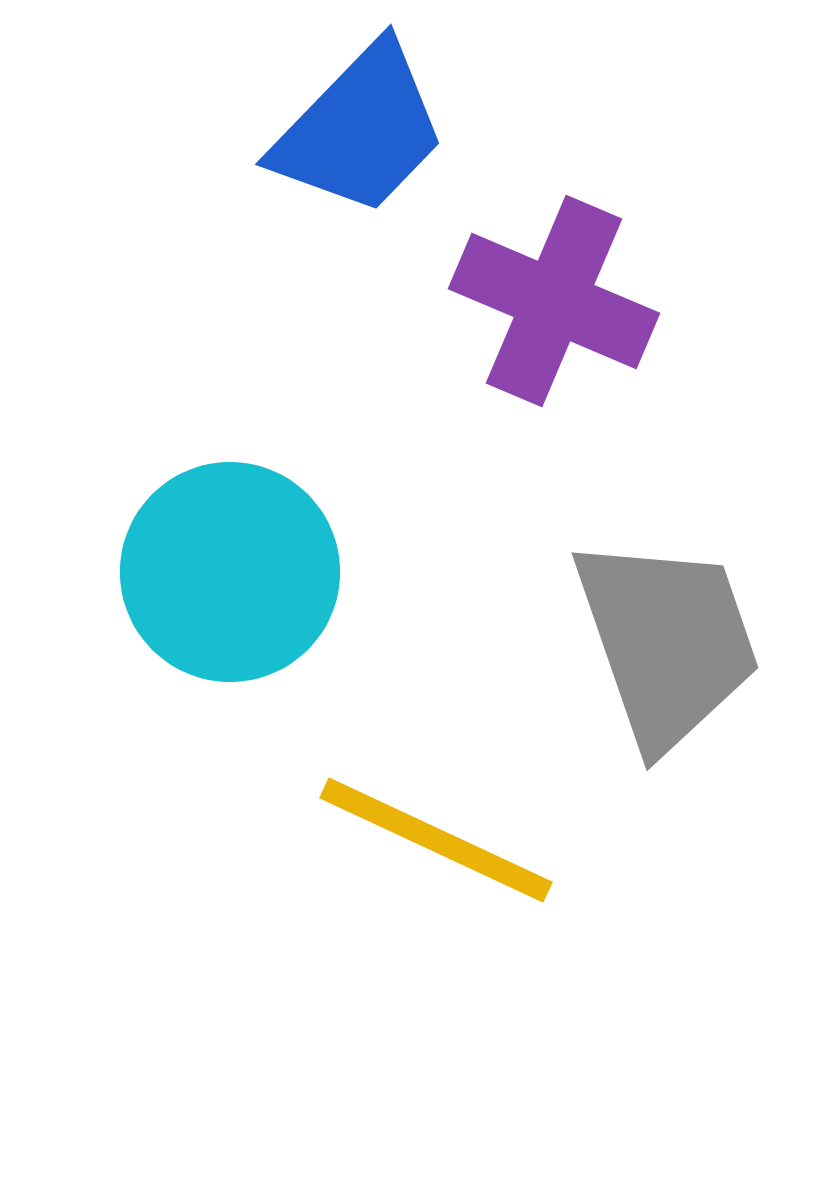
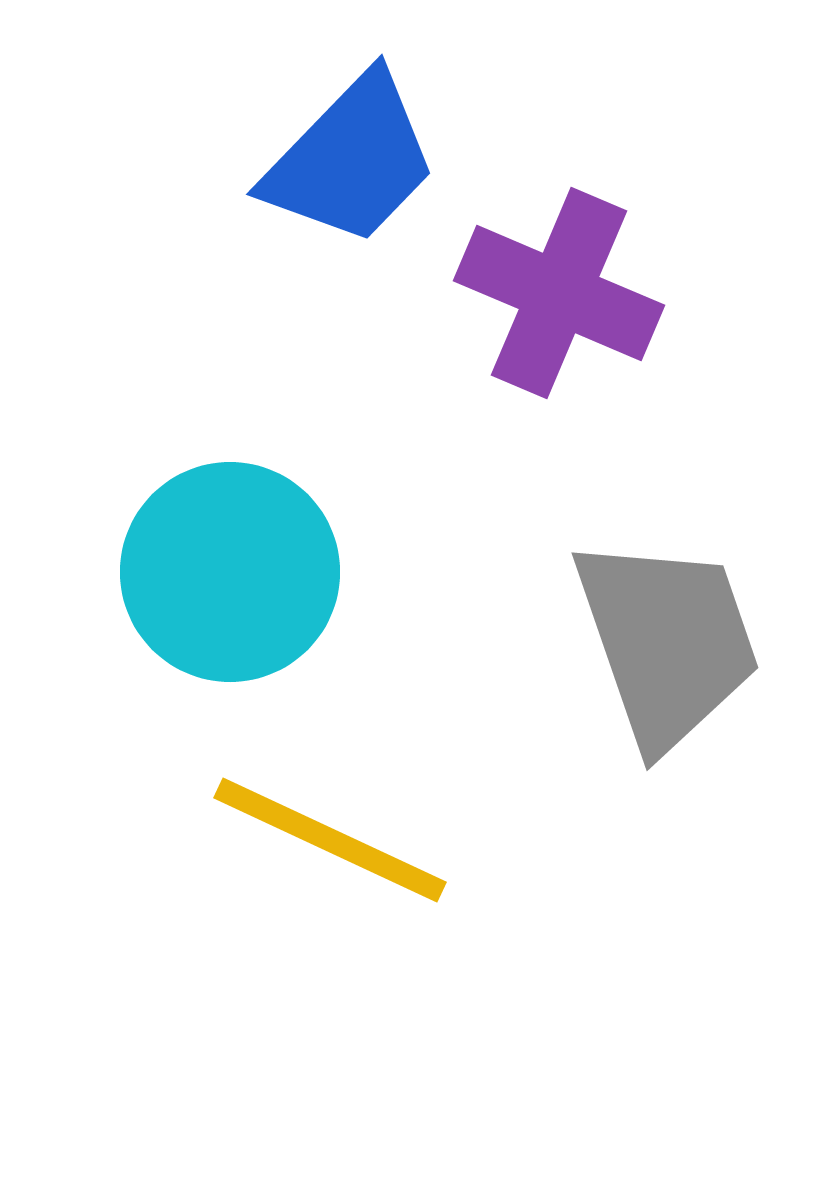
blue trapezoid: moved 9 px left, 30 px down
purple cross: moved 5 px right, 8 px up
yellow line: moved 106 px left
